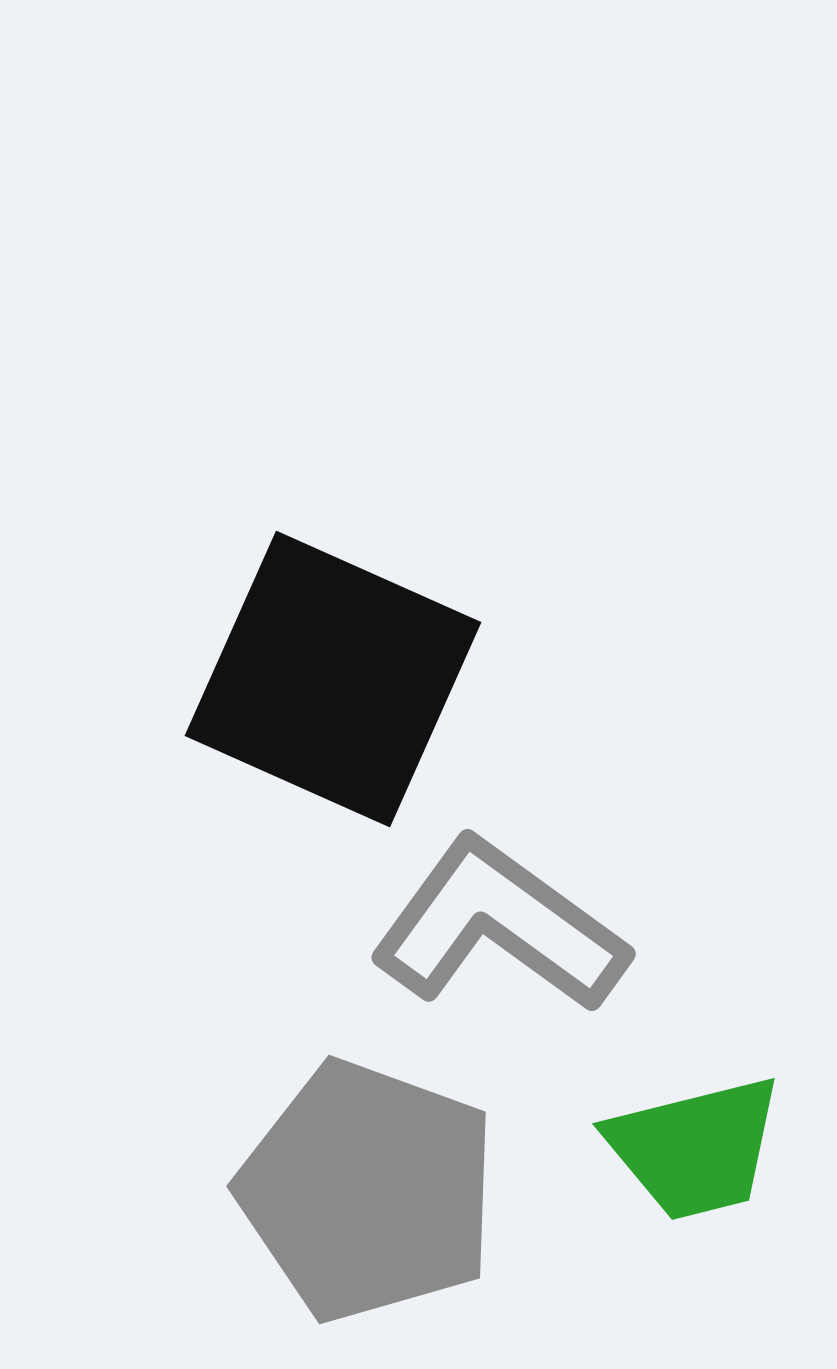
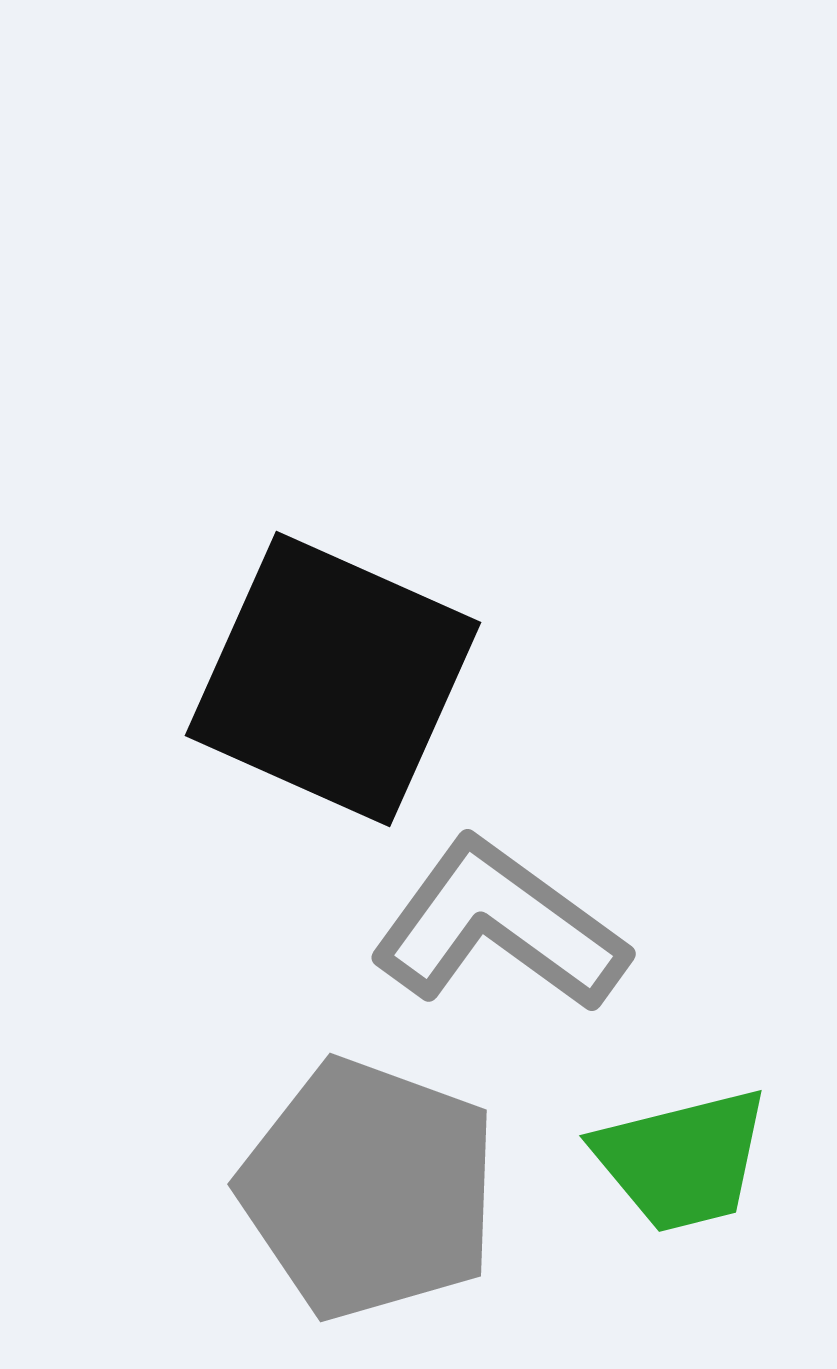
green trapezoid: moved 13 px left, 12 px down
gray pentagon: moved 1 px right, 2 px up
